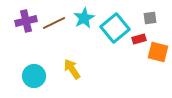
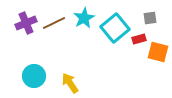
purple cross: moved 2 px down; rotated 10 degrees counterclockwise
yellow arrow: moved 2 px left, 14 px down
